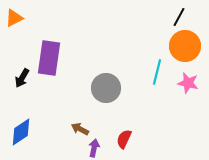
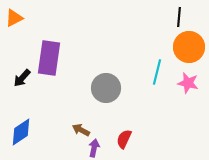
black line: rotated 24 degrees counterclockwise
orange circle: moved 4 px right, 1 px down
black arrow: rotated 12 degrees clockwise
brown arrow: moved 1 px right, 1 px down
